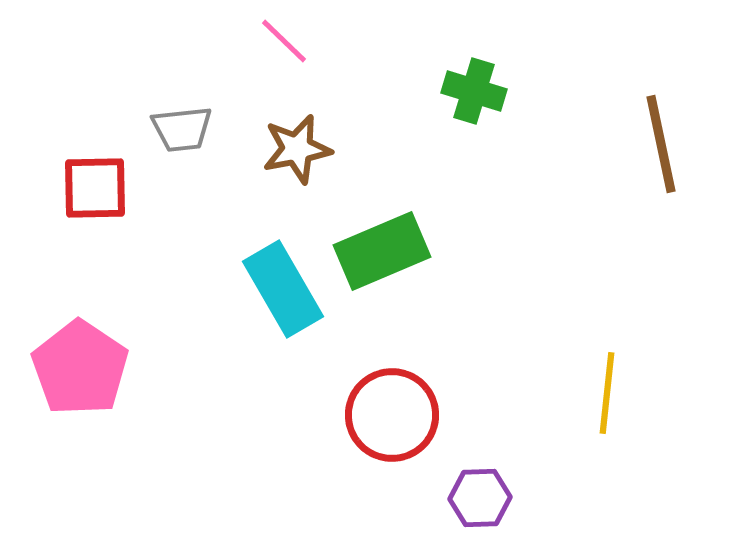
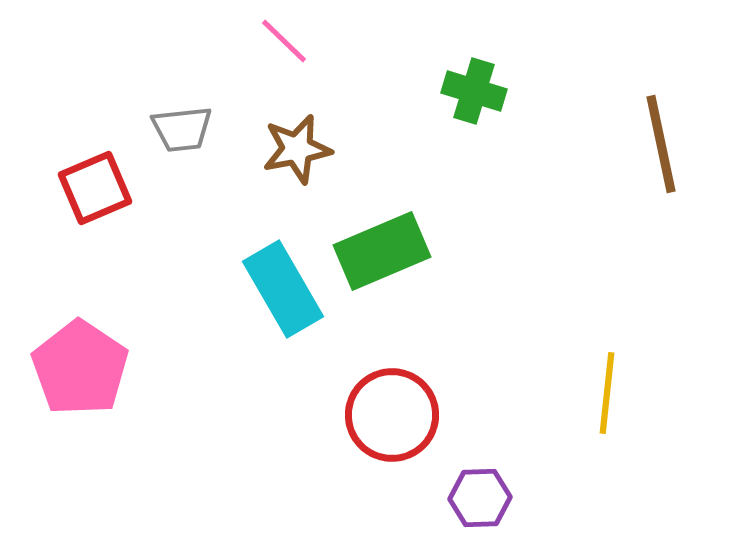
red square: rotated 22 degrees counterclockwise
